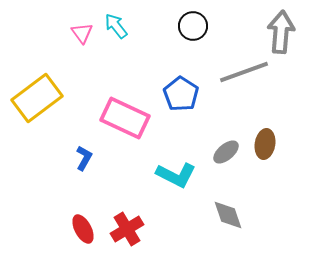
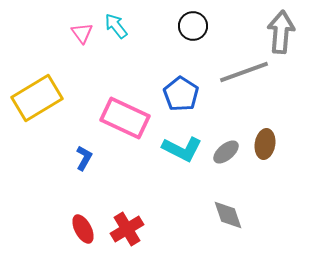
yellow rectangle: rotated 6 degrees clockwise
cyan L-shape: moved 6 px right, 26 px up
